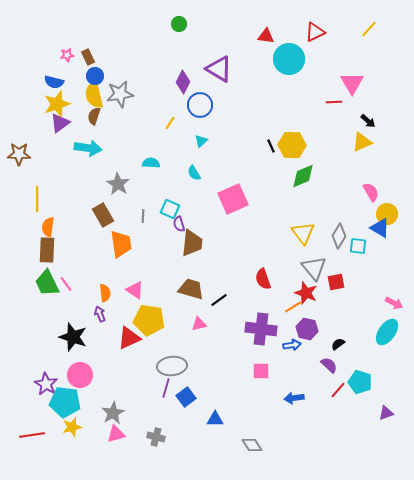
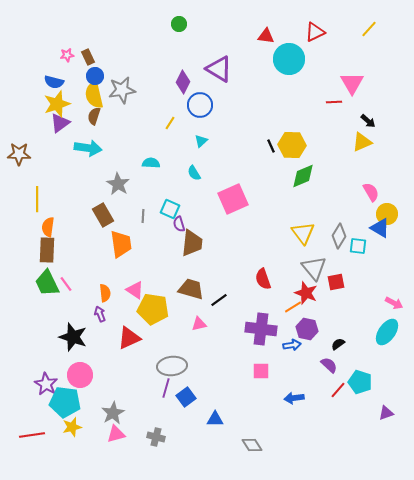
gray star at (120, 94): moved 2 px right, 4 px up
yellow pentagon at (149, 320): moved 4 px right, 11 px up
